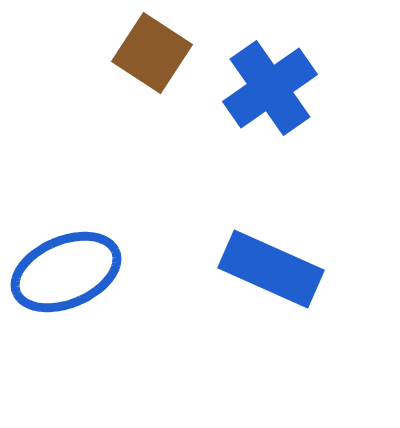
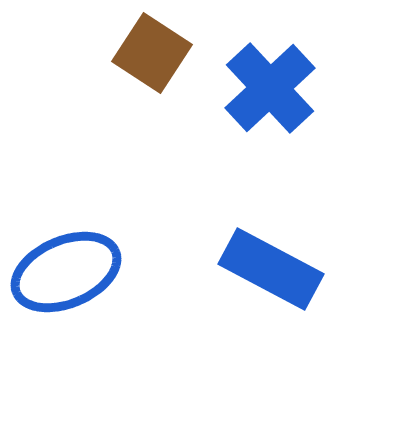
blue cross: rotated 8 degrees counterclockwise
blue rectangle: rotated 4 degrees clockwise
